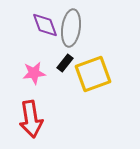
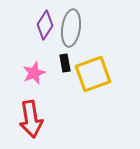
purple diamond: rotated 52 degrees clockwise
black rectangle: rotated 48 degrees counterclockwise
pink star: rotated 15 degrees counterclockwise
